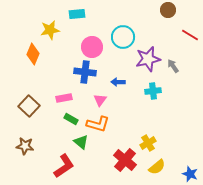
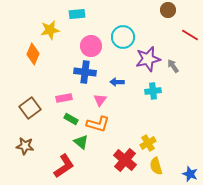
pink circle: moved 1 px left, 1 px up
blue arrow: moved 1 px left
brown square: moved 1 px right, 2 px down; rotated 10 degrees clockwise
yellow semicircle: moved 1 px left, 1 px up; rotated 114 degrees clockwise
